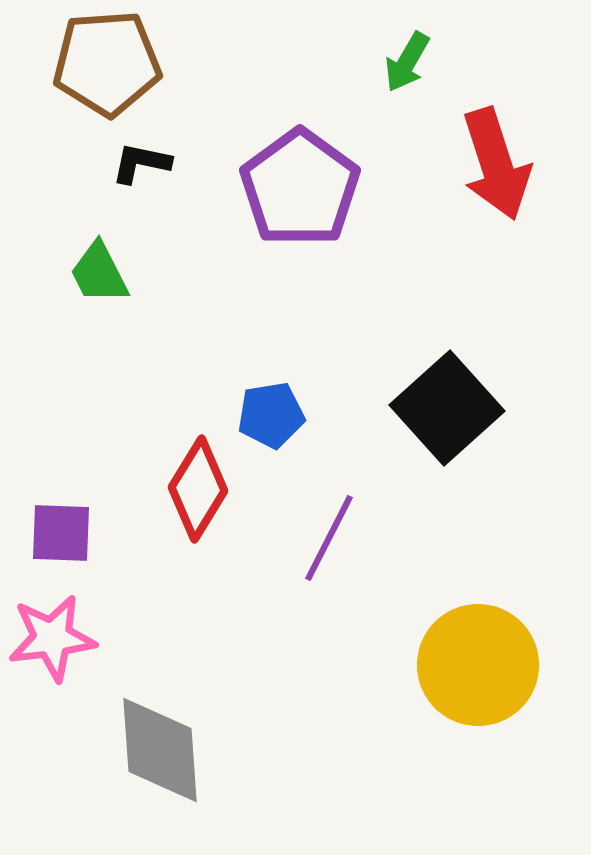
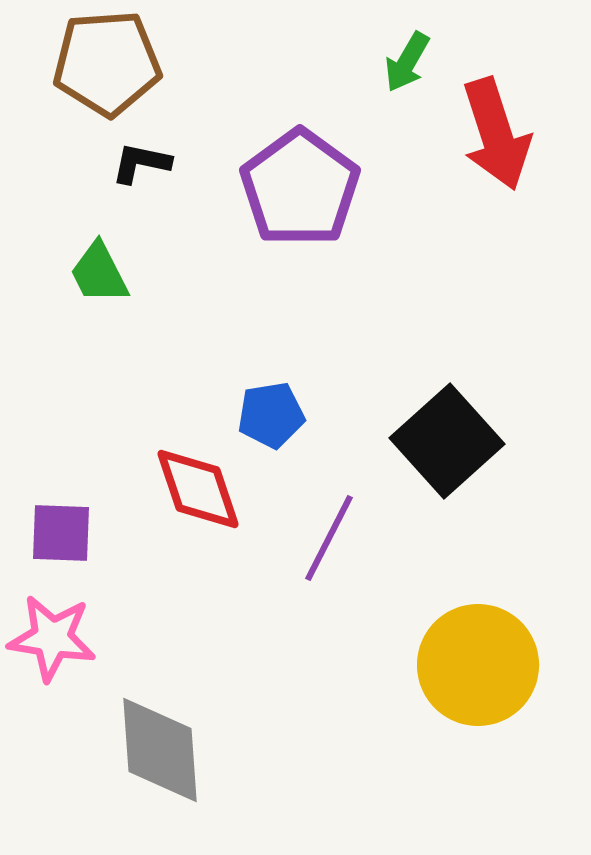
red arrow: moved 30 px up
black square: moved 33 px down
red diamond: rotated 50 degrees counterclockwise
pink star: rotated 16 degrees clockwise
